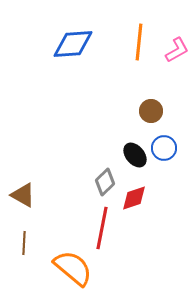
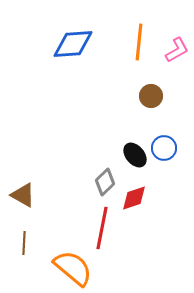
brown circle: moved 15 px up
